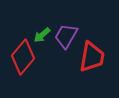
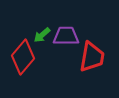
purple trapezoid: rotated 60 degrees clockwise
